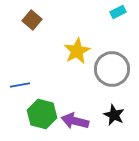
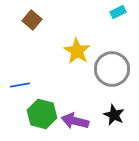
yellow star: rotated 12 degrees counterclockwise
